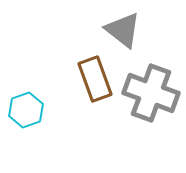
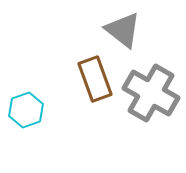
gray cross: rotated 10 degrees clockwise
